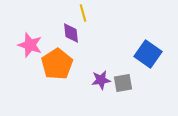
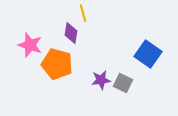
purple diamond: rotated 15 degrees clockwise
orange pentagon: rotated 24 degrees counterclockwise
gray square: rotated 36 degrees clockwise
